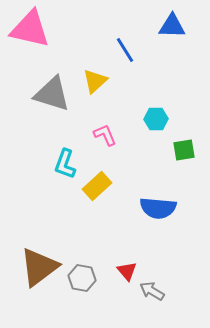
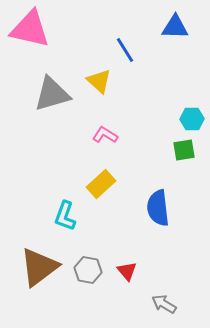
blue triangle: moved 3 px right, 1 px down
yellow triangle: moved 4 px right; rotated 36 degrees counterclockwise
gray triangle: rotated 33 degrees counterclockwise
cyan hexagon: moved 36 px right
pink L-shape: rotated 35 degrees counterclockwise
cyan L-shape: moved 52 px down
yellow rectangle: moved 4 px right, 2 px up
blue semicircle: rotated 78 degrees clockwise
gray hexagon: moved 6 px right, 8 px up
gray arrow: moved 12 px right, 13 px down
